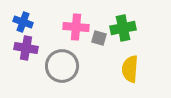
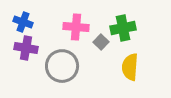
gray square: moved 2 px right, 4 px down; rotated 28 degrees clockwise
yellow semicircle: moved 2 px up
